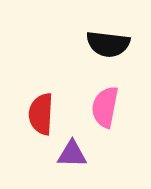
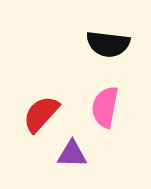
red semicircle: rotated 39 degrees clockwise
